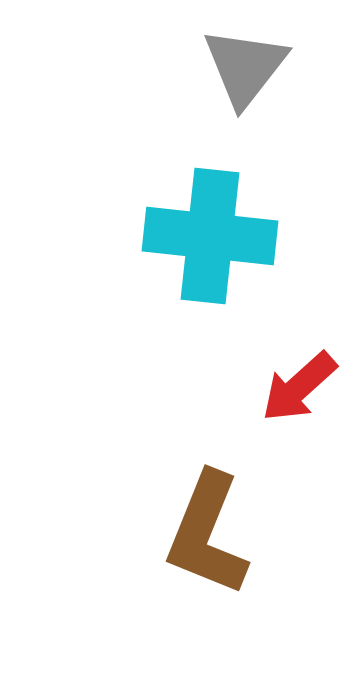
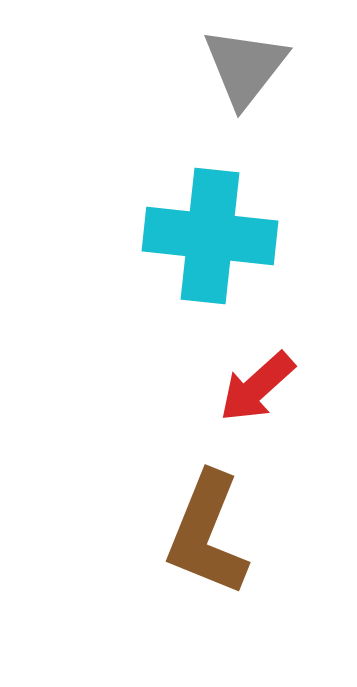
red arrow: moved 42 px left
